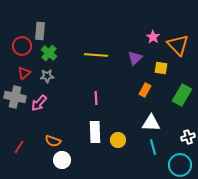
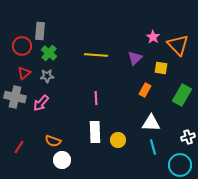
pink arrow: moved 2 px right
